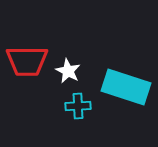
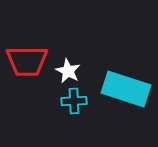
cyan rectangle: moved 2 px down
cyan cross: moved 4 px left, 5 px up
